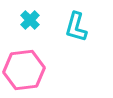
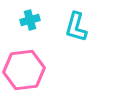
cyan cross: rotated 30 degrees clockwise
